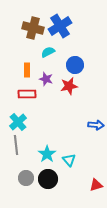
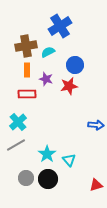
brown cross: moved 7 px left, 18 px down; rotated 25 degrees counterclockwise
gray line: rotated 66 degrees clockwise
